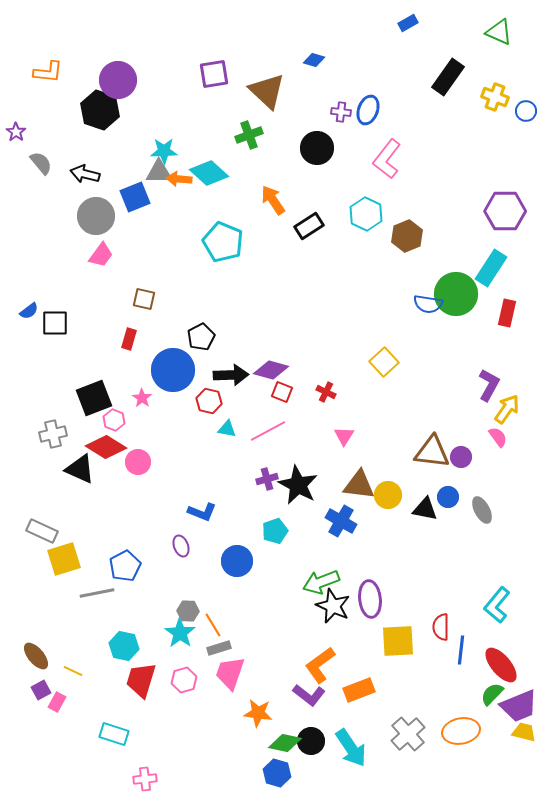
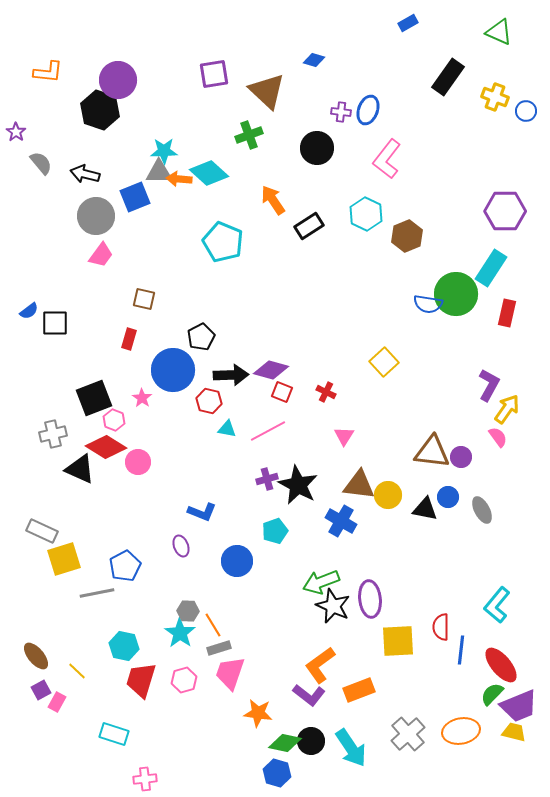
yellow line at (73, 671): moved 4 px right; rotated 18 degrees clockwise
yellow trapezoid at (524, 732): moved 10 px left
